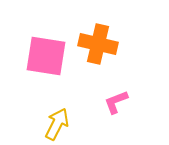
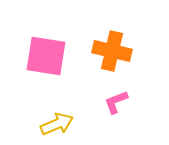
orange cross: moved 14 px right, 7 px down
yellow arrow: rotated 40 degrees clockwise
